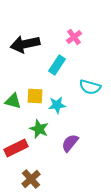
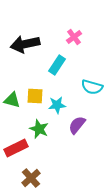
cyan semicircle: moved 2 px right
green triangle: moved 1 px left, 1 px up
purple semicircle: moved 7 px right, 18 px up
brown cross: moved 1 px up
